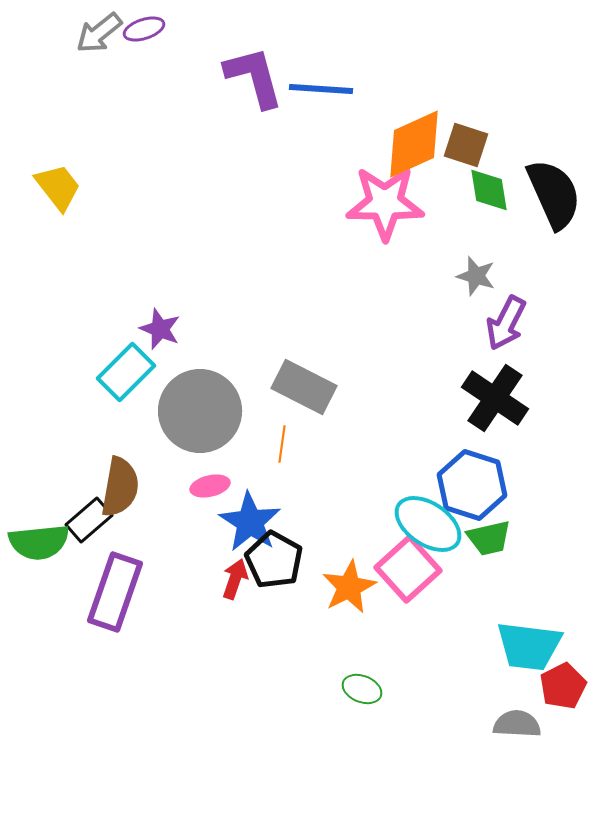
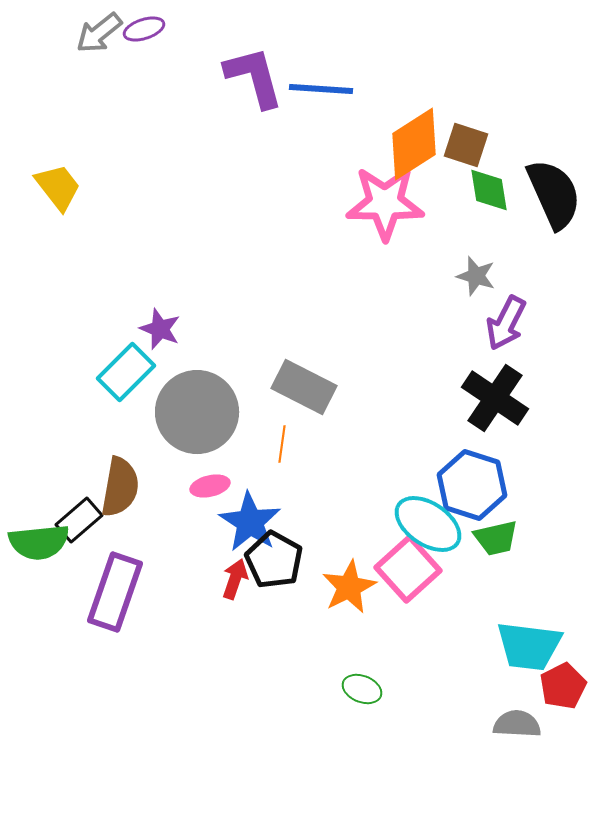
orange diamond: rotated 8 degrees counterclockwise
gray circle: moved 3 px left, 1 px down
black rectangle: moved 10 px left
green trapezoid: moved 7 px right
